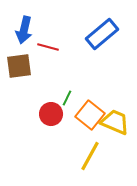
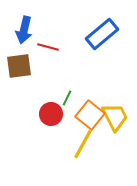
yellow trapezoid: moved 5 px up; rotated 40 degrees clockwise
yellow line: moved 7 px left, 12 px up
